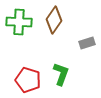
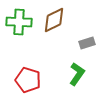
brown diamond: rotated 28 degrees clockwise
green L-shape: moved 16 px right; rotated 15 degrees clockwise
